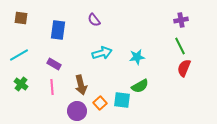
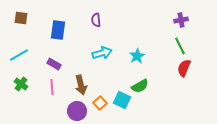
purple semicircle: moved 2 px right; rotated 32 degrees clockwise
cyan star: moved 1 px up; rotated 21 degrees counterclockwise
cyan square: rotated 18 degrees clockwise
